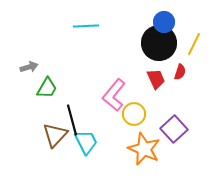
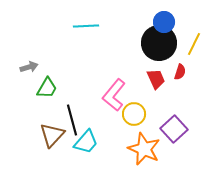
brown triangle: moved 3 px left
cyan trapezoid: rotated 68 degrees clockwise
